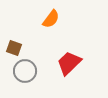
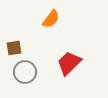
brown square: rotated 28 degrees counterclockwise
gray circle: moved 1 px down
